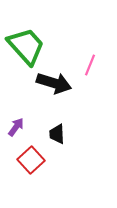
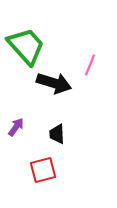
red square: moved 12 px right, 10 px down; rotated 28 degrees clockwise
